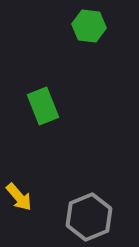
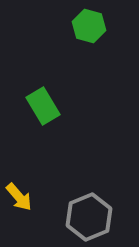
green hexagon: rotated 8 degrees clockwise
green rectangle: rotated 9 degrees counterclockwise
